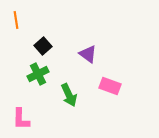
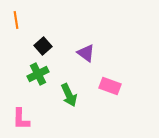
purple triangle: moved 2 px left, 1 px up
